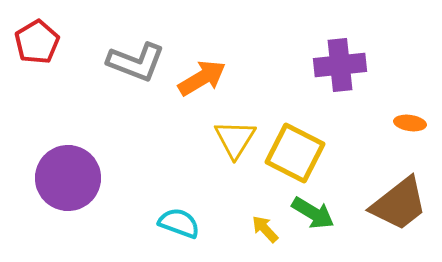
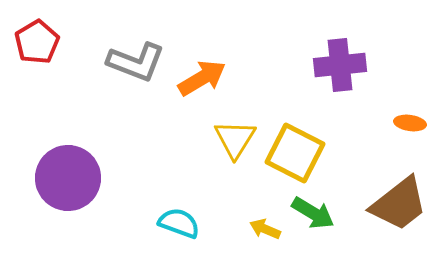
yellow arrow: rotated 24 degrees counterclockwise
